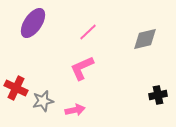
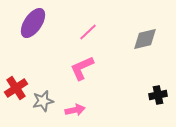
red cross: rotated 30 degrees clockwise
